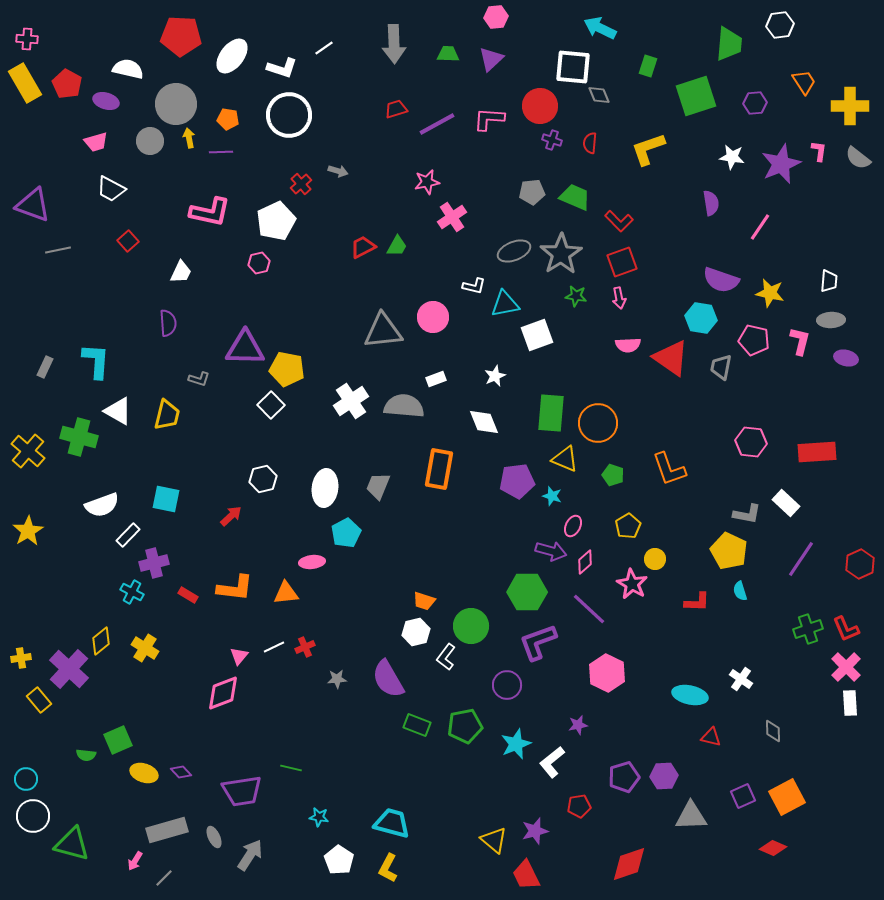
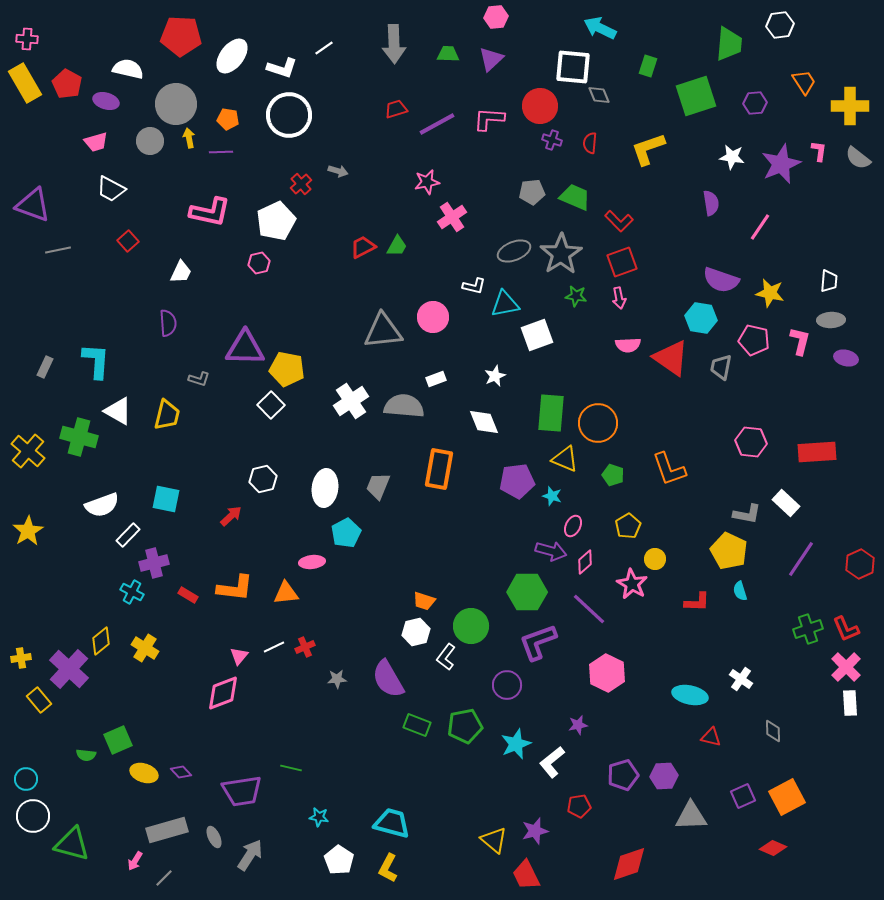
purple pentagon at (624, 777): moved 1 px left, 2 px up
